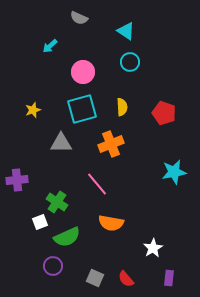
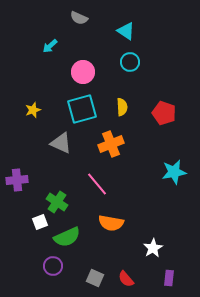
gray triangle: rotated 25 degrees clockwise
